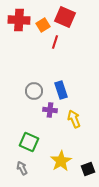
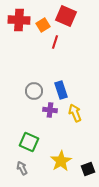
red square: moved 1 px right, 1 px up
yellow arrow: moved 1 px right, 6 px up
